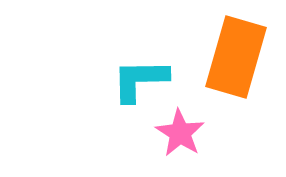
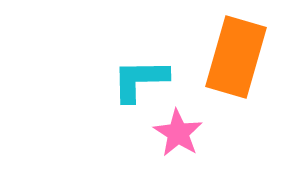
pink star: moved 2 px left
